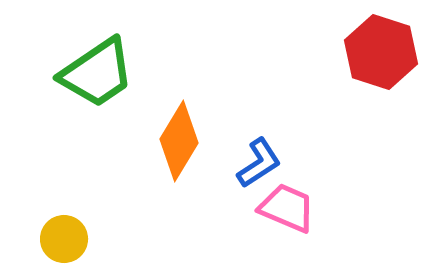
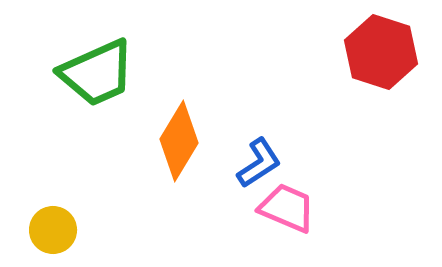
green trapezoid: rotated 10 degrees clockwise
yellow circle: moved 11 px left, 9 px up
